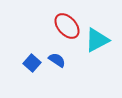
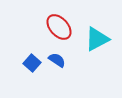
red ellipse: moved 8 px left, 1 px down
cyan triangle: moved 1 px up
